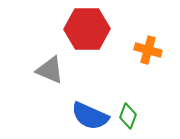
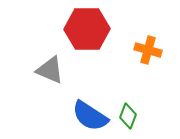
blue semicircle: rotated 9 degrees clockwise
